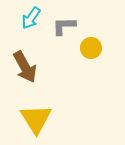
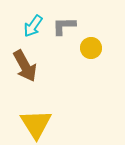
cyan arrow: moved 2 px right, 8 px down
brown arrow: moved 1 px up
yellow triangle: moved 5 px down
